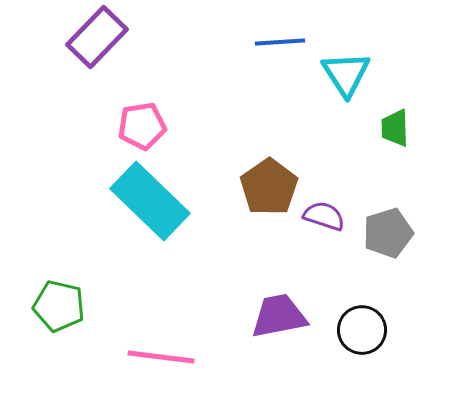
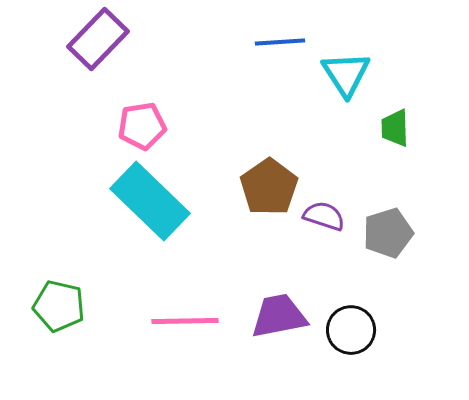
purple rectangle: moved 1 px right, 2 px down
black circle: moved 11 px left
pink line: moved 24 px right, 36 px up; rotated 8 degrees counterclockwise
